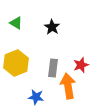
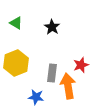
gray rectangle: moved 1 px left, 5 px down
